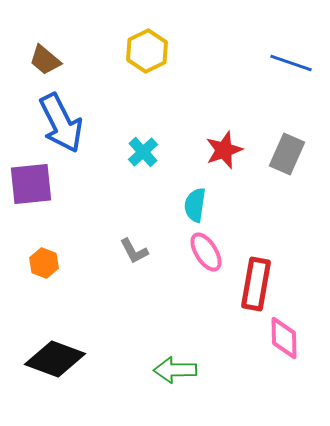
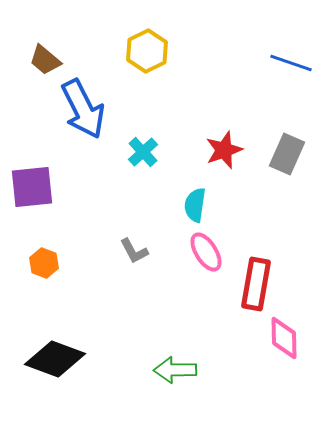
blue arrow: moved 22 px right, 14 px up
purple square: moved 1 px right, 3 px down
